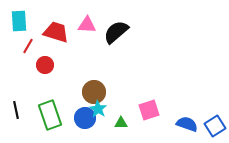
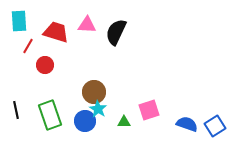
black semicircle: rotated 24 degrees counterclockwise
blue circle: moved 3 px down
green triangle: moved 3 px right, 1 px up
